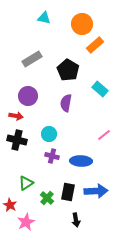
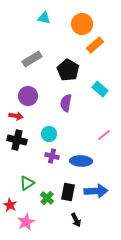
green triangle: moved 1 px right
black arrow: rotated 16 degrees counterclockwise
